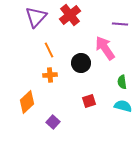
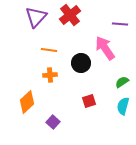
orange line: rotated 56 degrees counterclockwise
green semicircle: rotated 64 degrees clockwise
cyan semicircle: rotated 90 degrees counterclockwise
